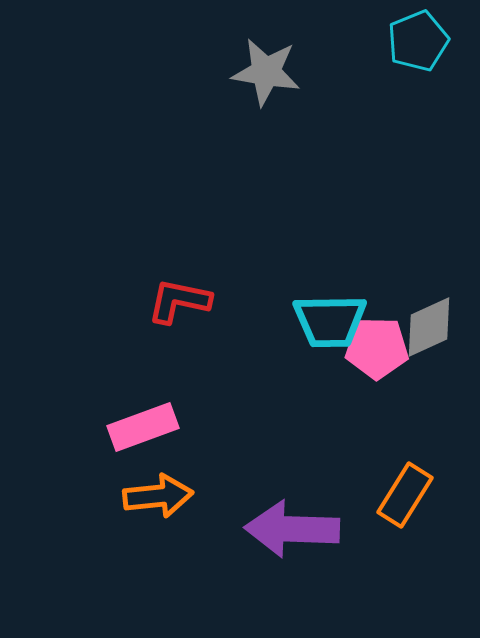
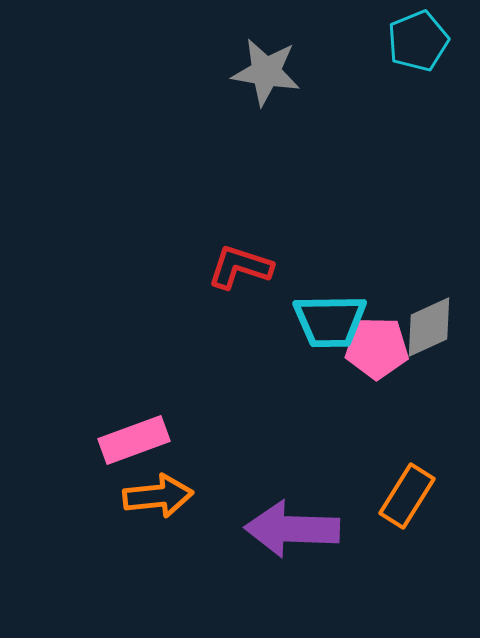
red L-shape: moved 61 px right, 34 px up; rotated 6 degrees clockwise
pink rectangle: moved 9 px left, 13 px down
orange rectangle: moved 2 px right, 1 px down
